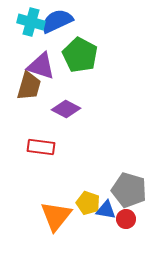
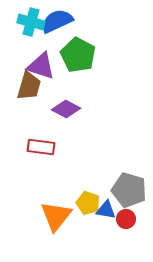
green pentagon: moved 2 px left
